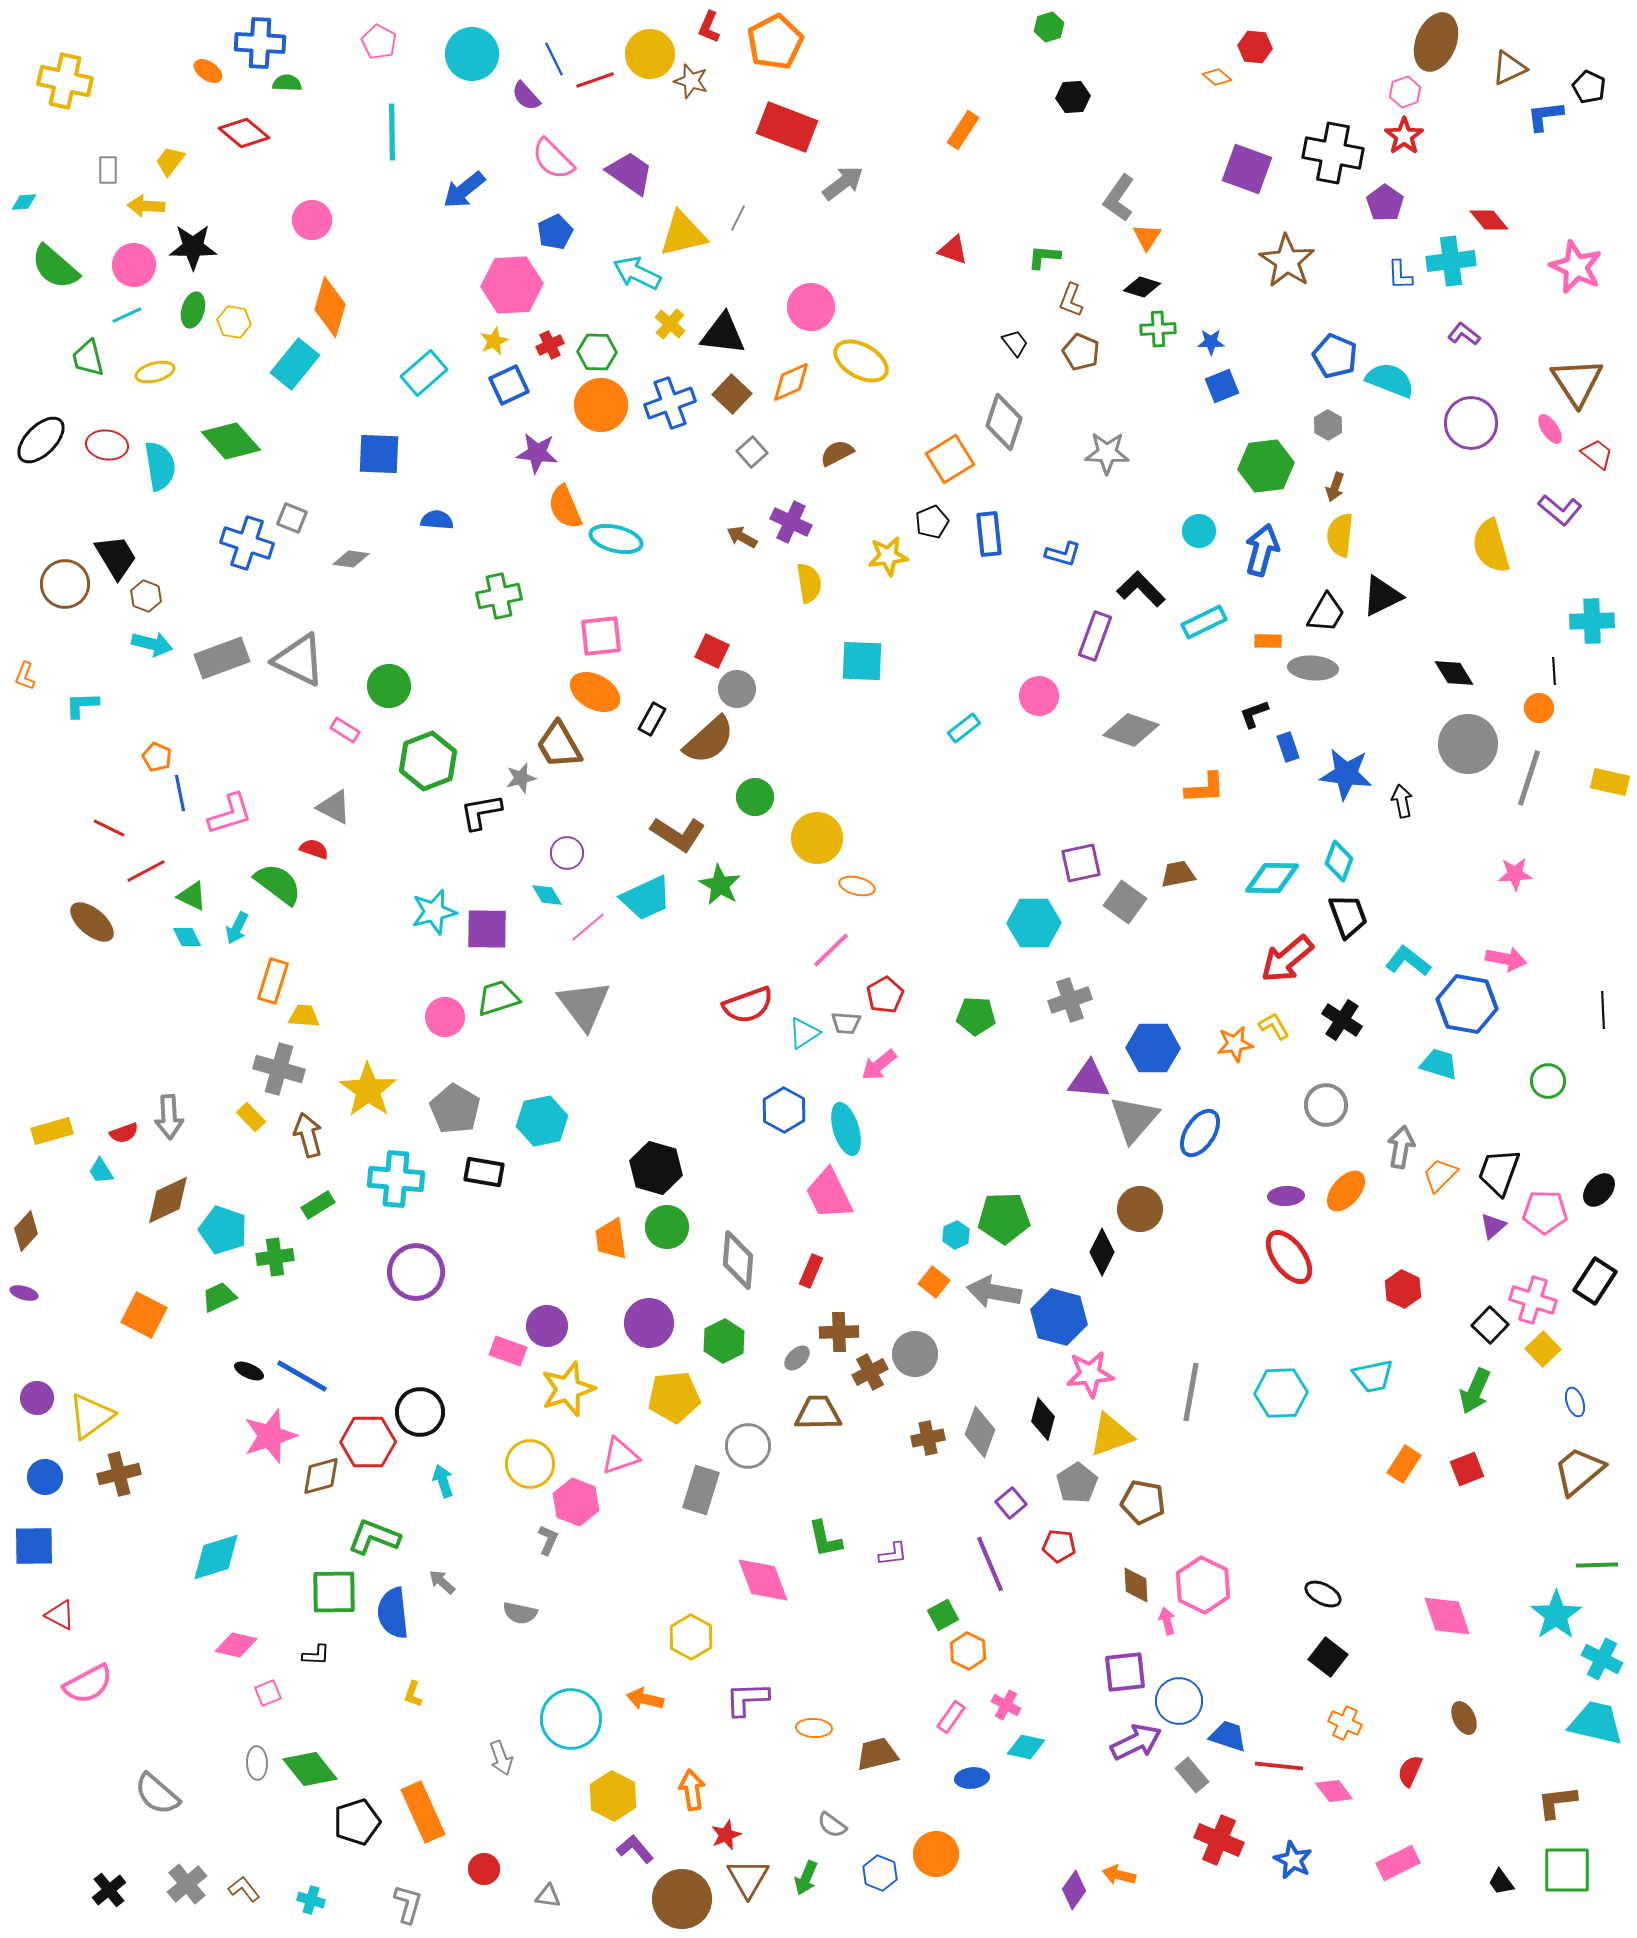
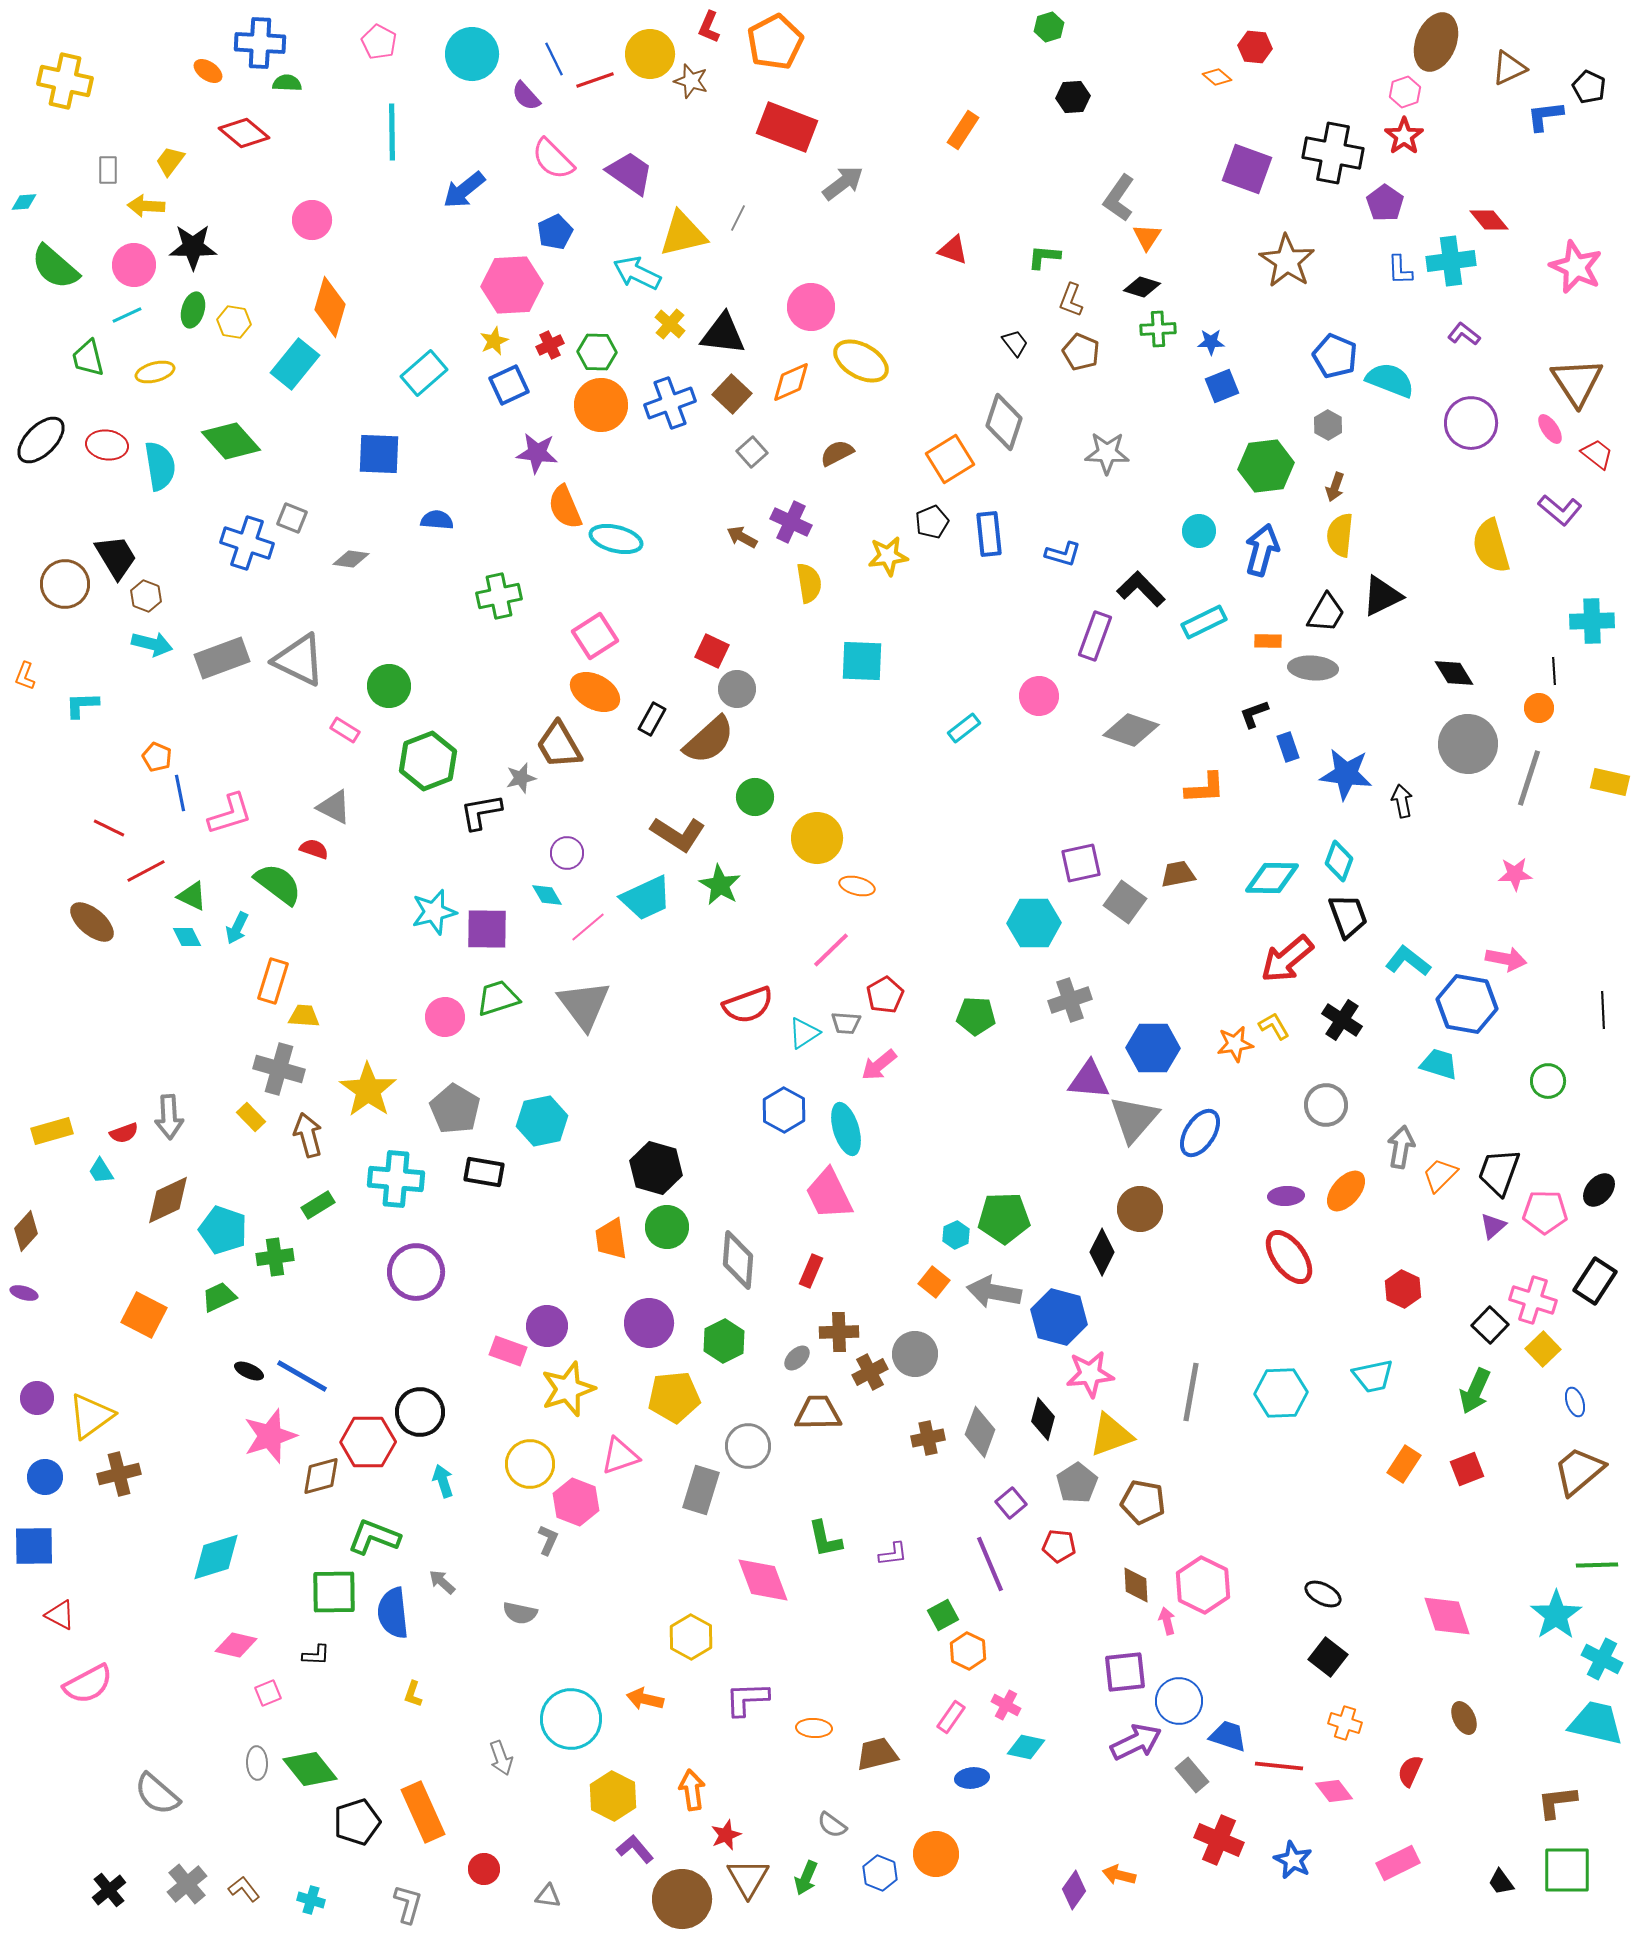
blue L-shape at (1400, 275): moved 5 px up
pink square at (601, 636): moved 6 px left; rotated 27 degrees counterclockwise
orange cross at (1345, 1723): rotated 8 degrees counterclockwise
